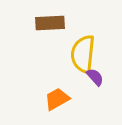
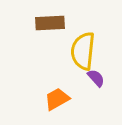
yellow semicircle: moved 3 px up
purple semicircle: moved 1 px right, 1 px down
